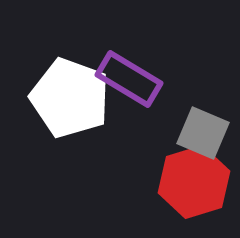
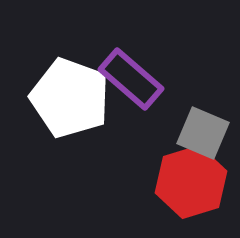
purple rectangle: moved 2 px right; rotated 10 degrees clockwise
red hexagon: moved 3 px left
